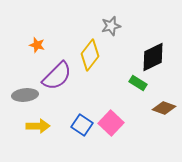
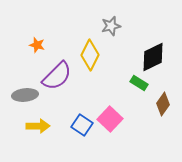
yellow diamond: rotated 12 degrees counterclockwise
green rectangle: moved 1 px right
brown diamond: moved 1 px left, 4 px up; rotated 75 degrees counterclockwise
pink square: moved 1 px left, 4 px up
